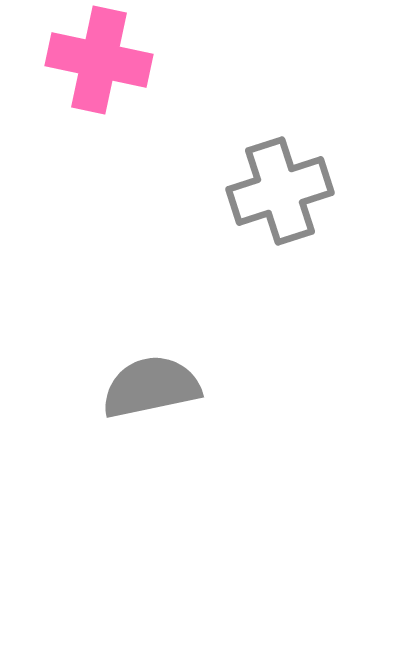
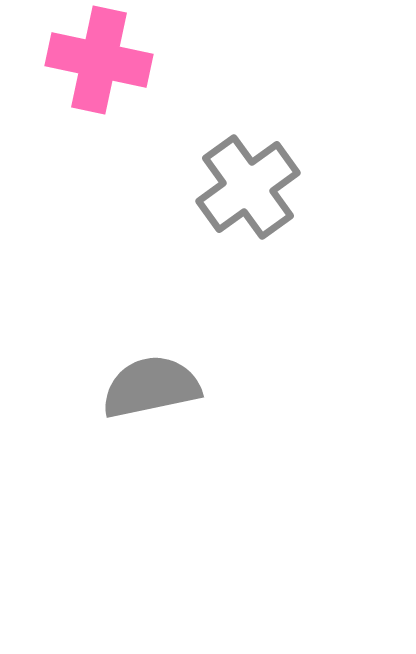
gray cross: moved 32 px left, 4 px up; rotated 18 degrees counterclockwise
